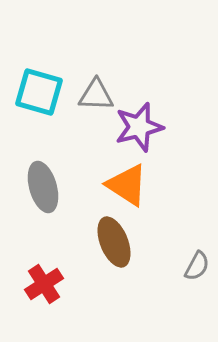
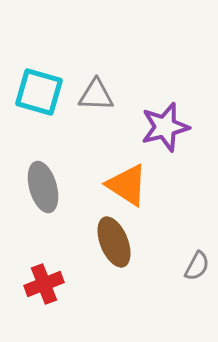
purple star: moved 26 px right
red cross: rotated 12 degrees clockwise
